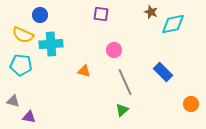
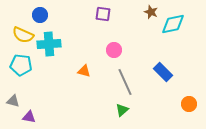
purple square: moved 2 px right
cyan cross: moved 2 px left
orange circle: moved 2 px left
